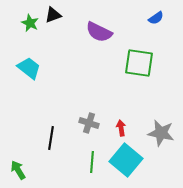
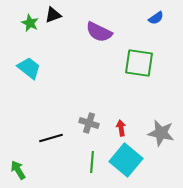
black line: rotated 65 degrees clockwise
